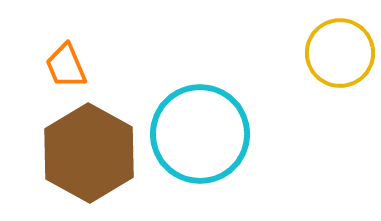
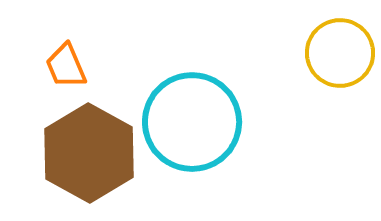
cyan circle: moved 8 px left, 12 px up
